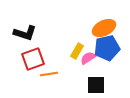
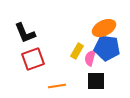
black L-shape: rotated 50 degrees clockwise
blue pentagon: rotated 20 degrees clockwise
pink semicircle: moved 2 px right; rotated 42 degrees counterclockwise
orange line: moved 8 px right, 12 px down
black square: moved 4 px up
